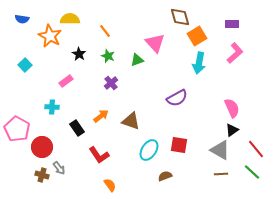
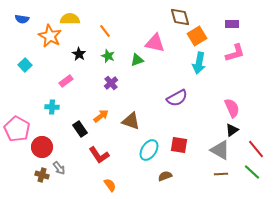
pink triangle: rotated 35 degrees counterclockwise
pink L-shape: rotated 25 degrees clockwise
black rectangle: moved 3 px right, 1 px down
